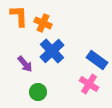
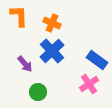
orange cross: moved 9 px right
pink cross: rotated 24 degrees clockwise
